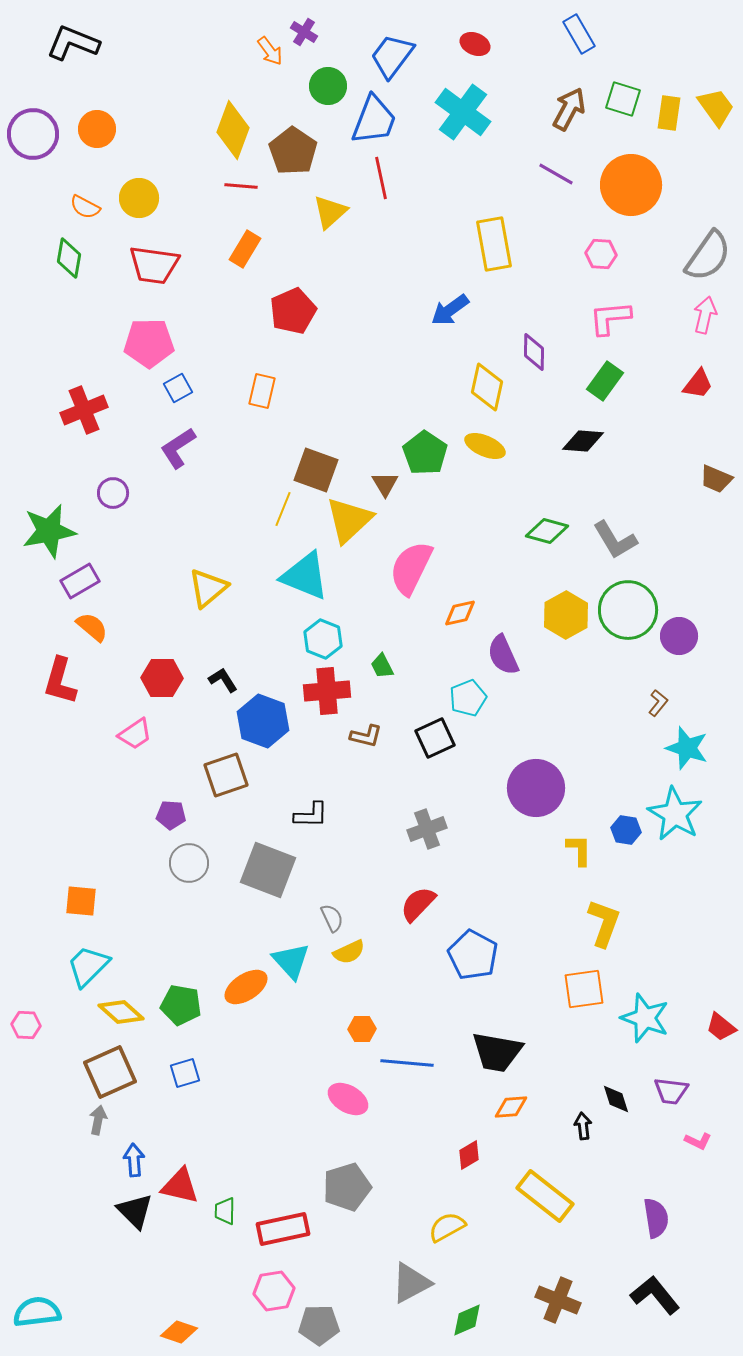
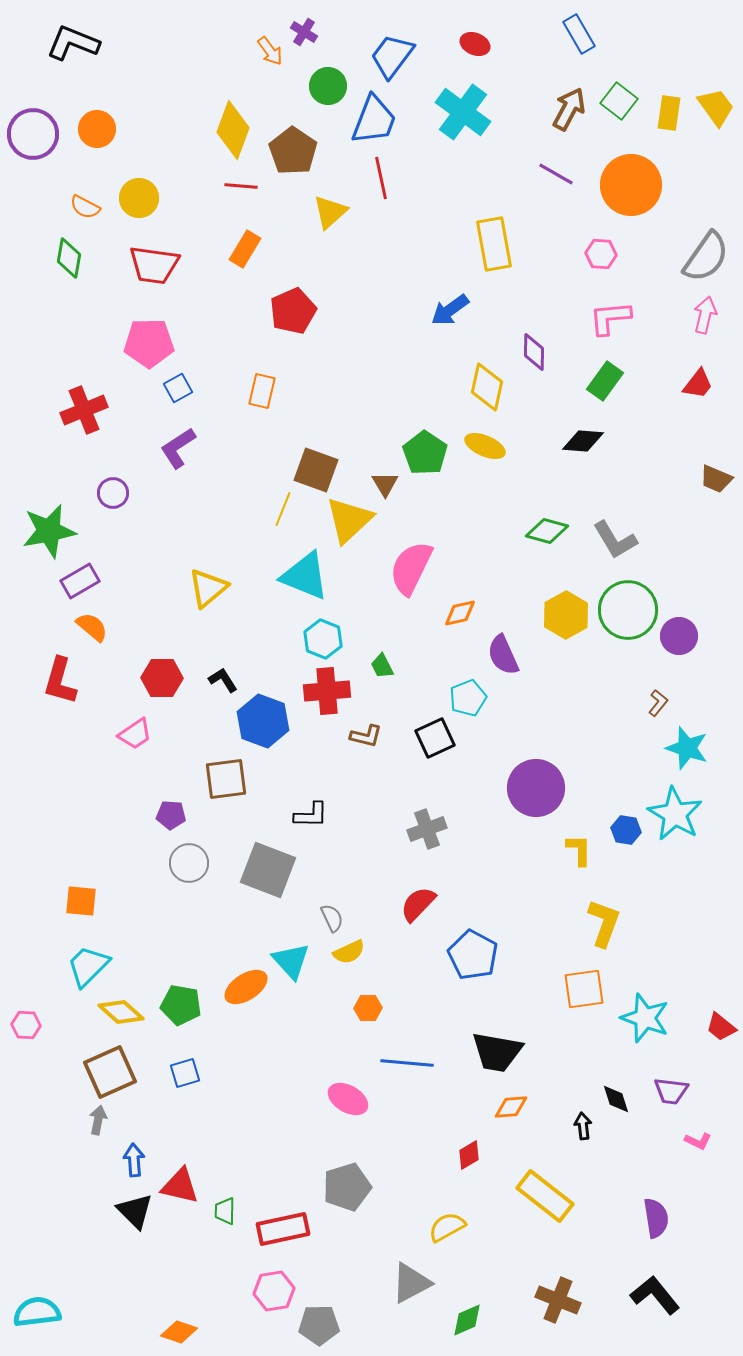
green square at (623, 99): moved 4 px left, 2 px down; rotated 21 degrees clockwise
gray semicircle at (708, 256): moved 2 px left, 1 px down
brown square at (226, 775): moved 4 px down; rotated 12 degrees clockwise
orange hexagon at (362, 1029): moved 6 px right, 21 px up
